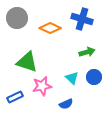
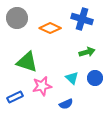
blue circle: moved 1 px right, 1 px down
